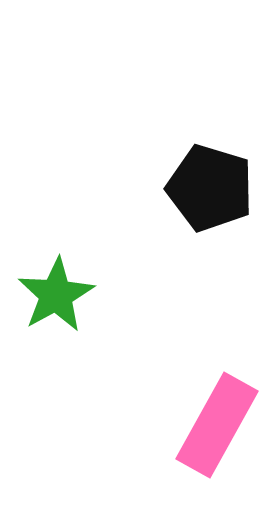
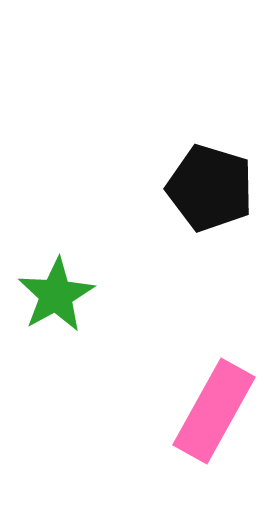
pink rectangle: moved 3 px left, 14 px up
